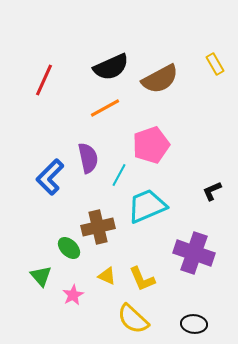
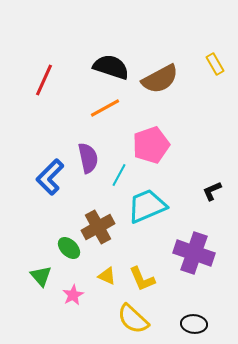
black semicircle: rotated 138 degrees counterclockwise
brown cross: rotated 16 degrees counterclockwise
